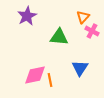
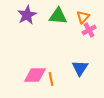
purple star: moved 1 px up
pink cross: moved 3 px left, 1 px up; rotated 32 degrees clockwise
green triangle: moved 1 px left, 21 px up
pink diamond: rotated 10 degrees clockwise
orange line: moved 1 px right, 1 px up
